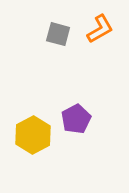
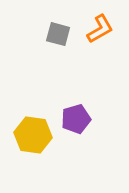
purple pentagon: rotated 12 degrees clockwise
yellow hexagon: rotated 24 degrees counterclockwise
